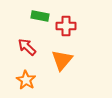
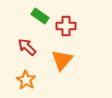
green rectangle: rotated 24 degrees clockwise
